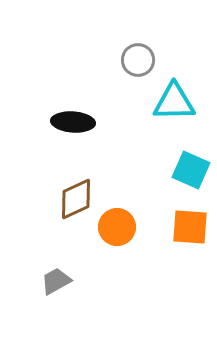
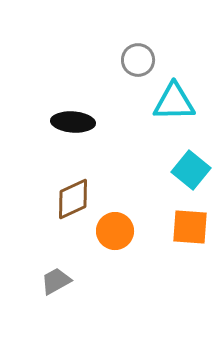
cyan square: rotated 15 degrees clockwise
brown diamond: moved 3 px left
orange circle: moved 2 px left, 4 px down
